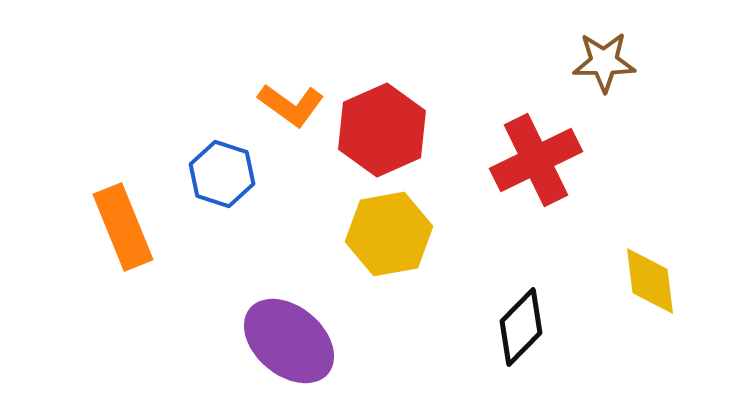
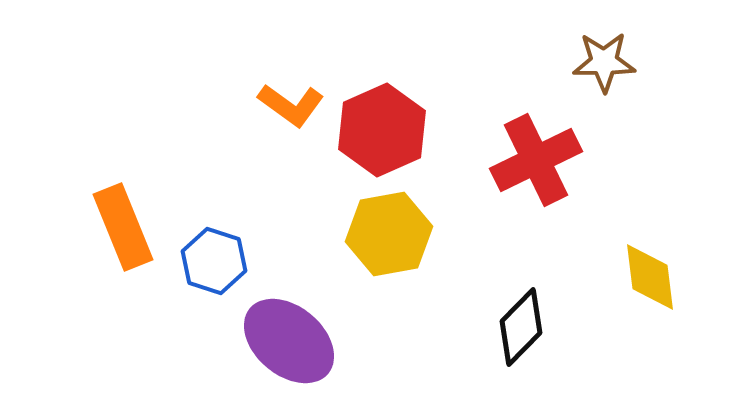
blue hexagon: moved 8 px left, 87 px down
yellow diamond: moved 4 px up
